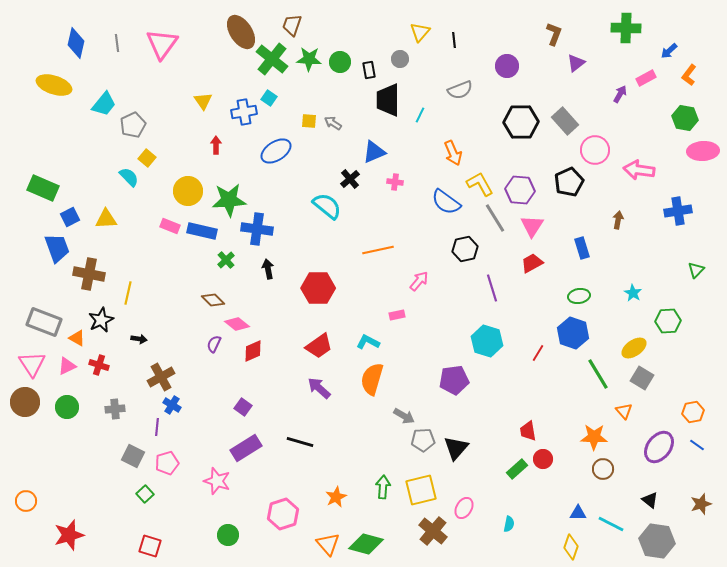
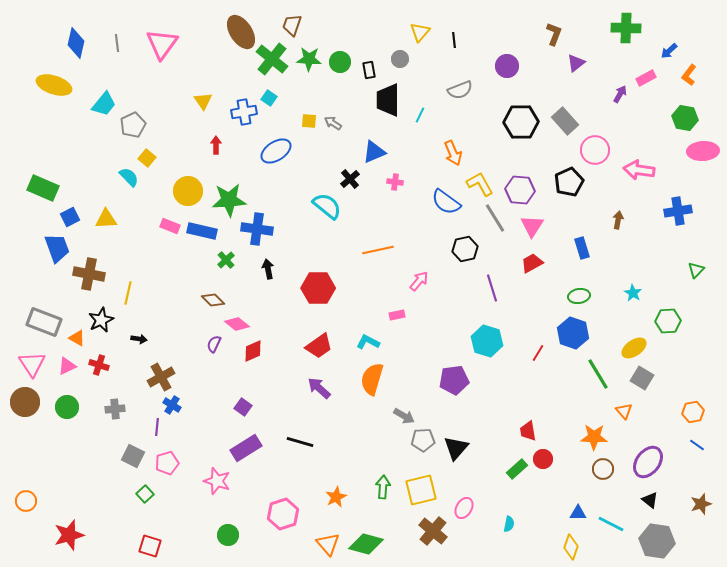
purple ellipse at (659, 447): moved 11 px left, 15 px down
